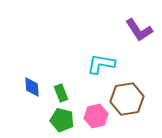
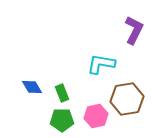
purple L-shape: moved 5 px left; rotated 120 degrees counterclockwise
blue diamond: rotated 25 degrees counterclockwise
green rectangle: moved 1 px right
green pentagon: rotated 15 degrees counterclockwise
